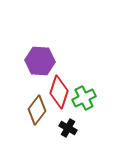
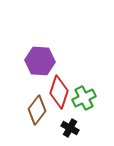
black cross: moved 2 px right
